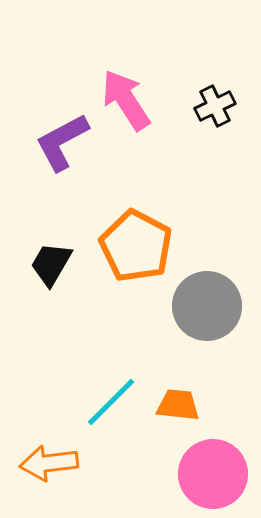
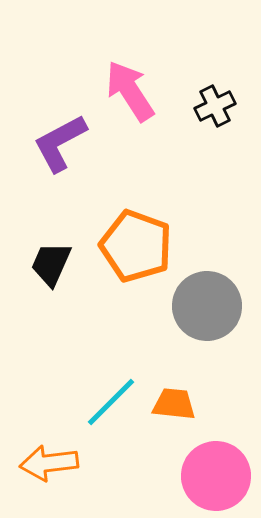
pink arrow: moved 4 px right, 9 px up
purple L-shape: moved 2 px left, 1 px down
orange pentagon: rotated 8 degrees counterclockwise
black trapezoid: rotated 6 degrees counterclockwise
orange trapezoid: moved 4 px left, 1 px up
pink circle: moved 3 px right, 2 px down
